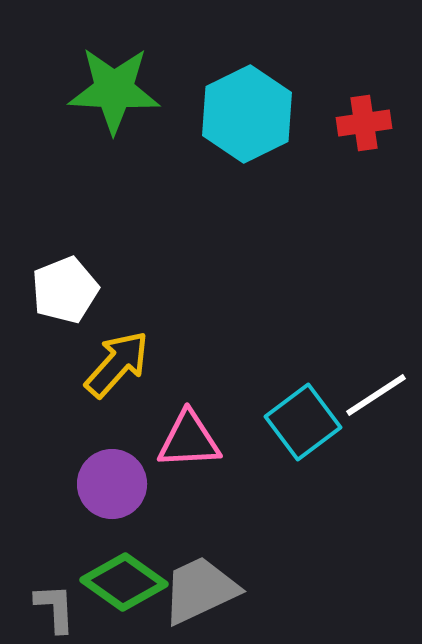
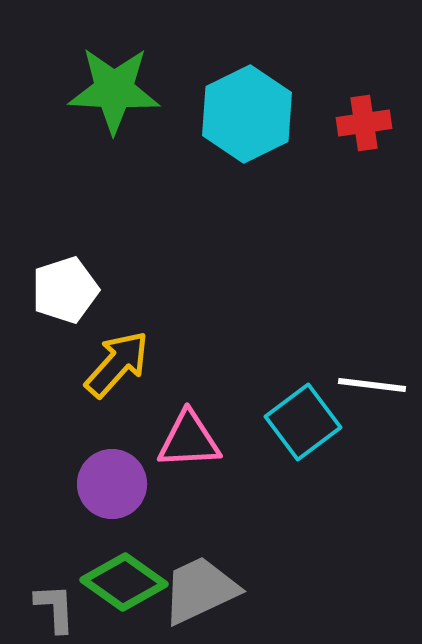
white pentagon: rotated 4 degrees clockwise
white line: moved 4 px left, 10 px up; rotated 40 degrees clockwise
